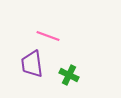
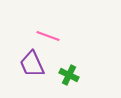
purple trapezoid: rotated 16 degrees counterclockwise
